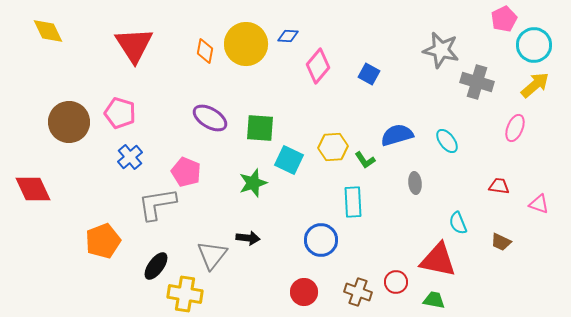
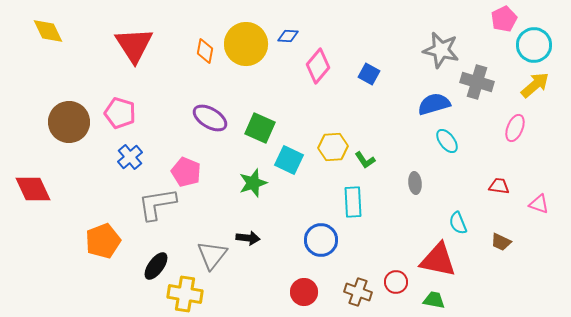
green square at (260, 128): rotated 20 degrees clockwise
blue semicircle at (397, 135): moved 37 px right, 31 px up
